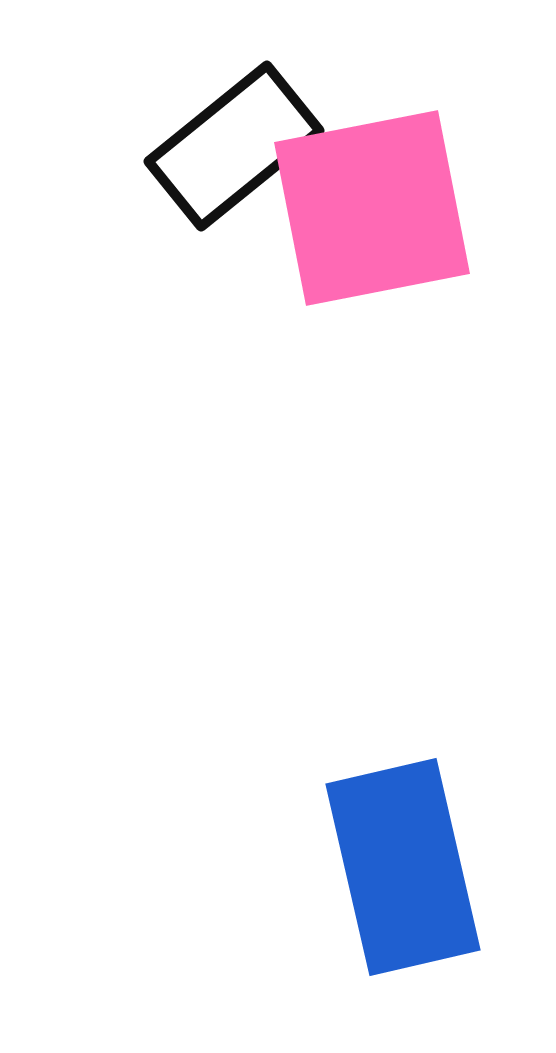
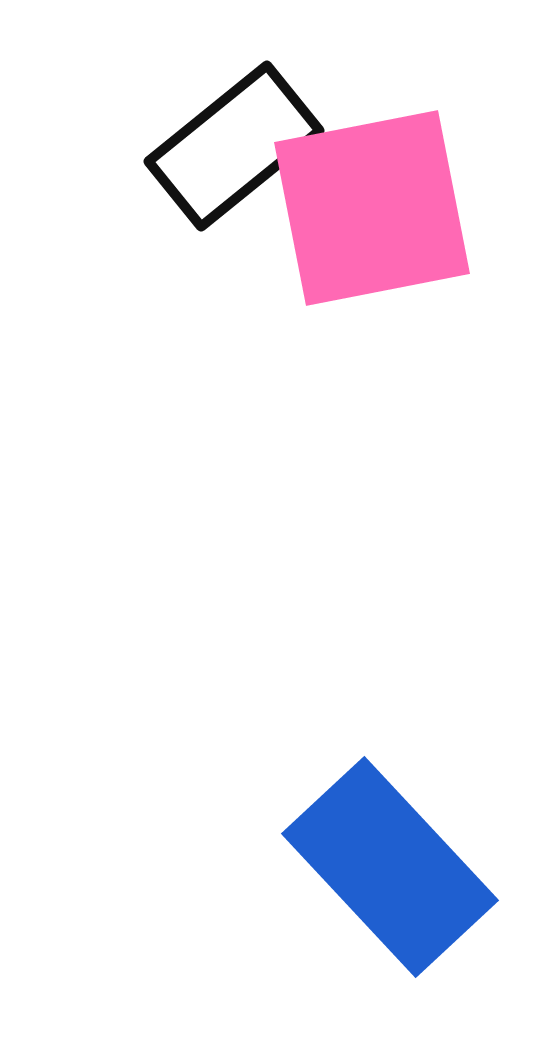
blue rectangle: moved 13 px left; rotated 30 degrees counterclockwise
